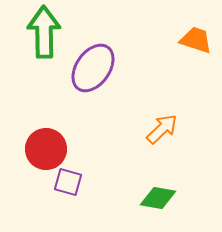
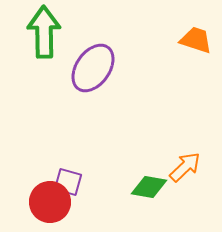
orange arrow: moved 23 px right, 38 px down
red circle: moved 4 px right, 53 px down
green diamond: moved 9 px left, 11 px up
